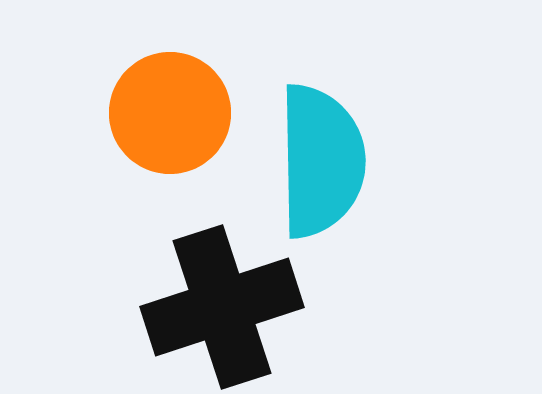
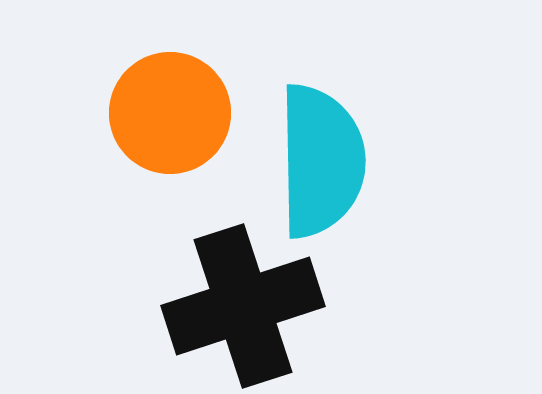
black cross: moved 21 px right, 1 px up
